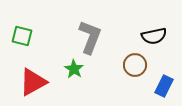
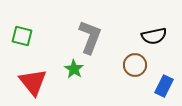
red triangle: rotated 40 degrees counterclockwise
